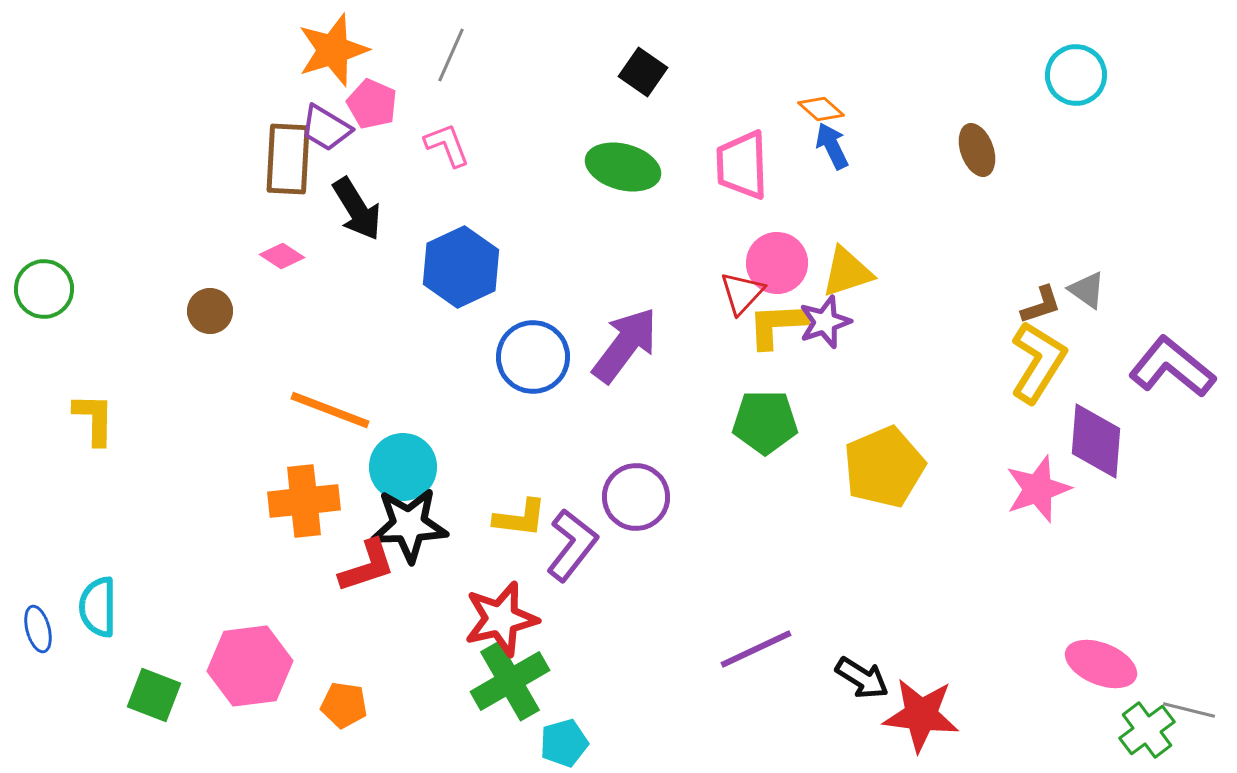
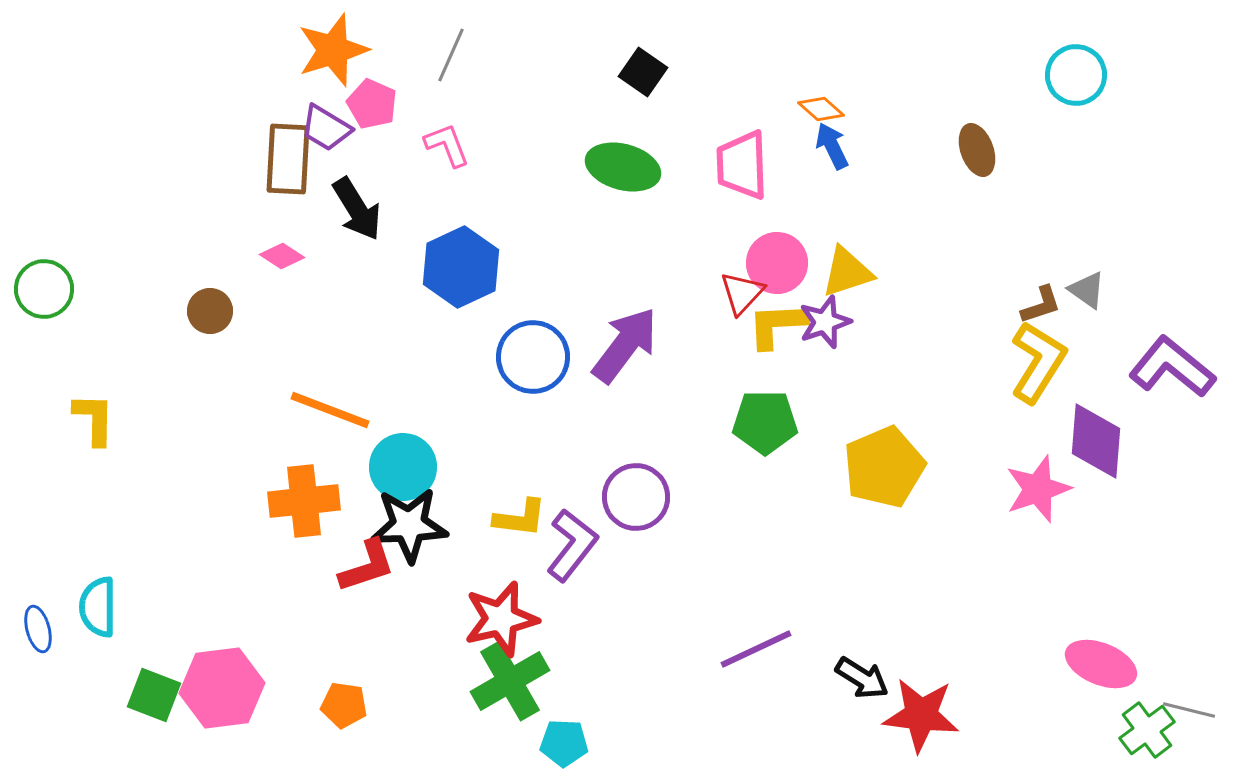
pink hexagon at (250, 666): moved 28 px left, 22 px down
cyan pentagon at (564, 743): rotated 18 degrees clockwise
